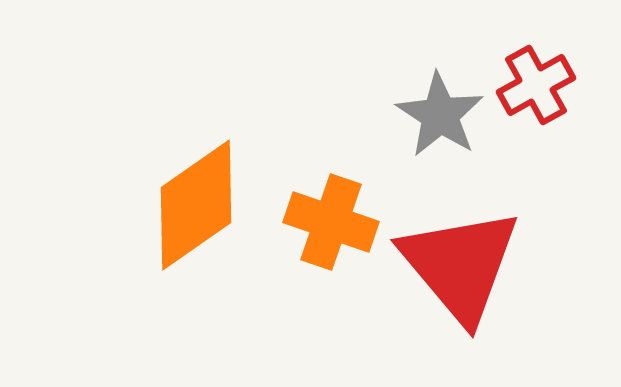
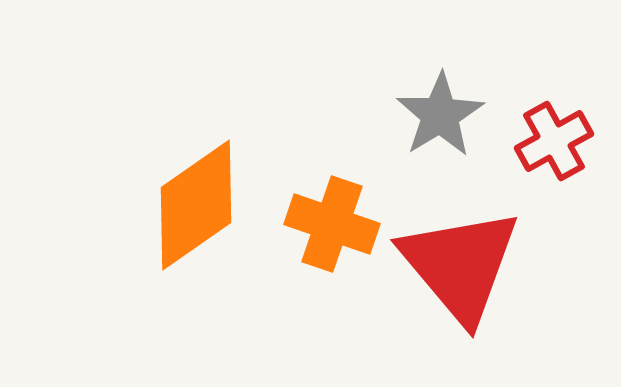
red cross: moved 18 px right, 56 px down
gray star: rotated 8 degrees clockwise
orange cross: moved 1 px right, 2 px down
